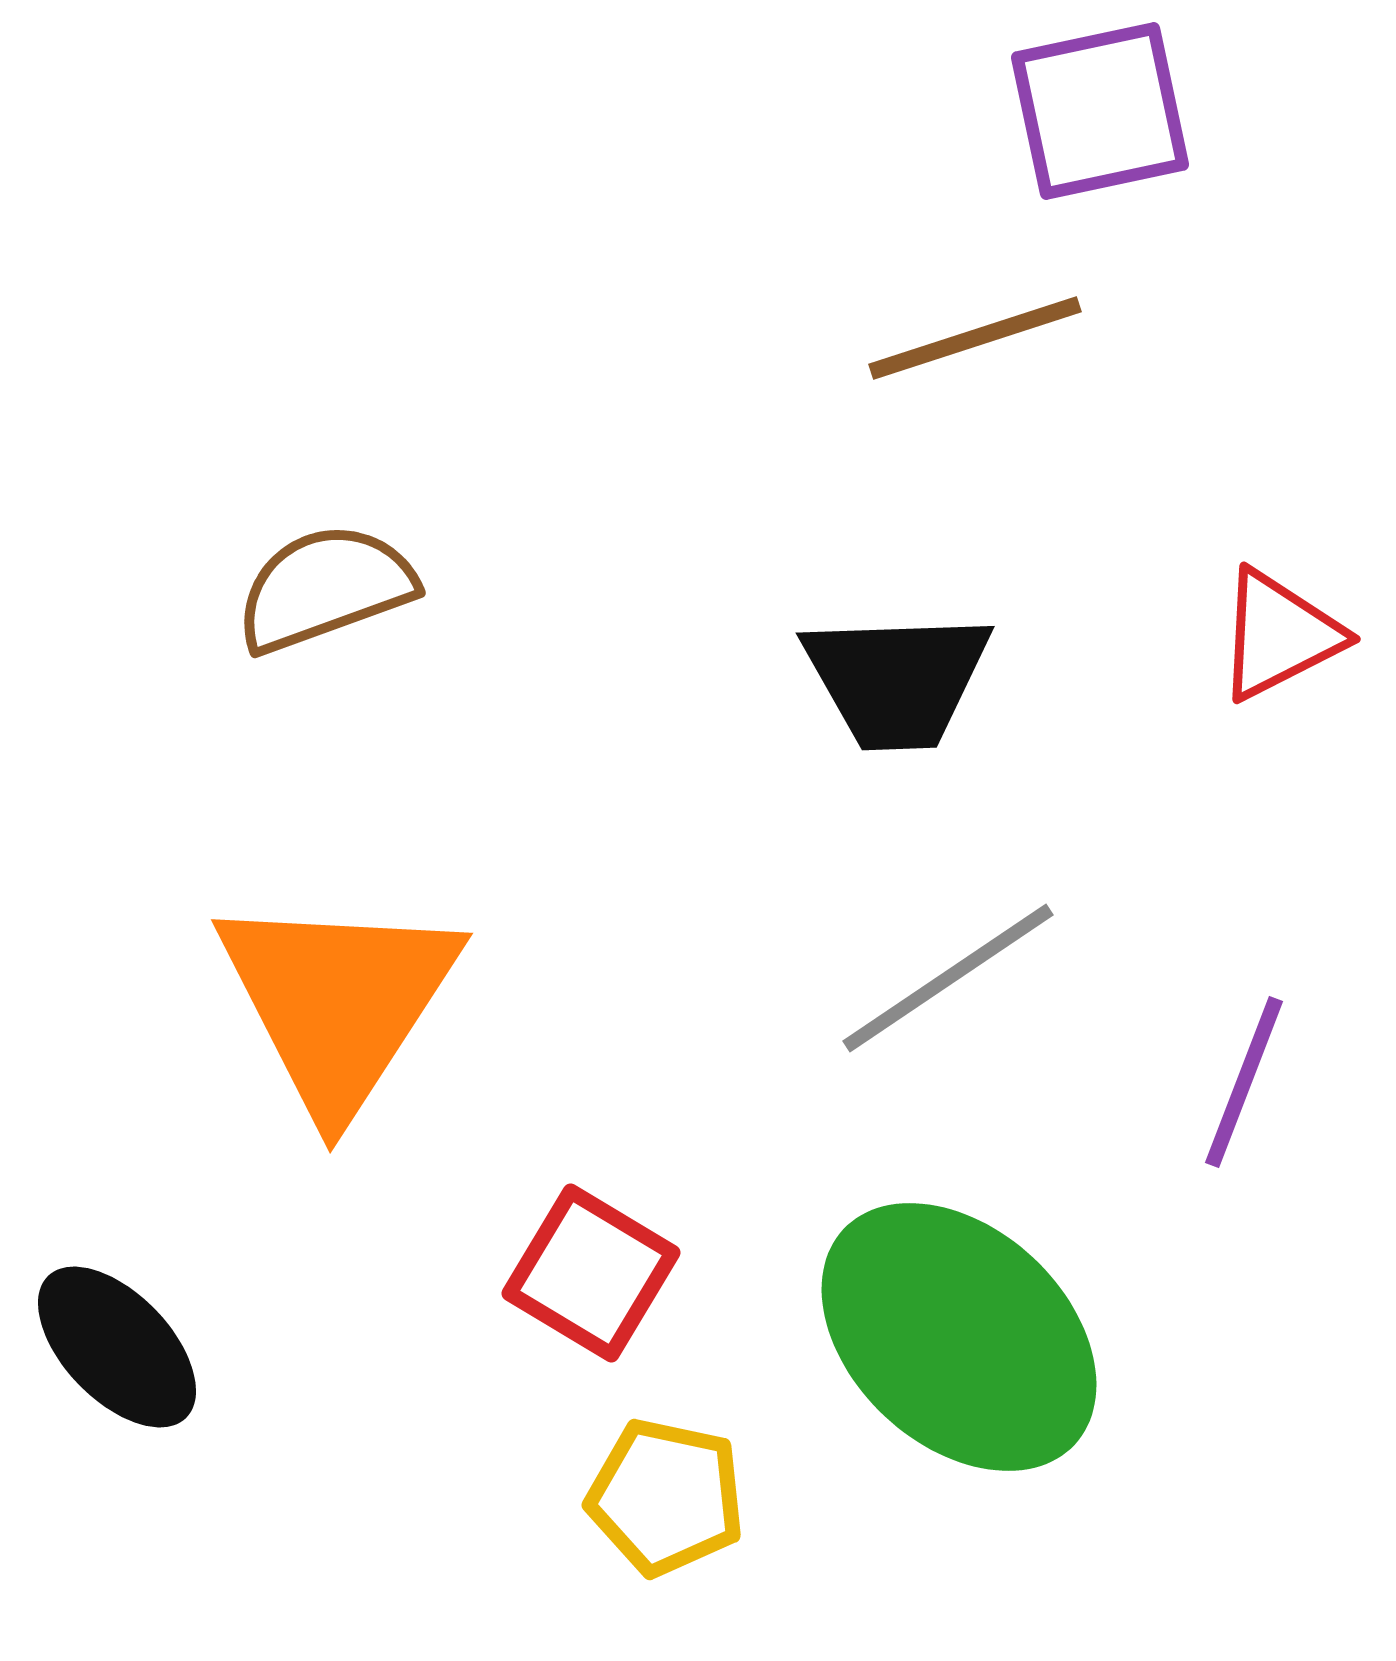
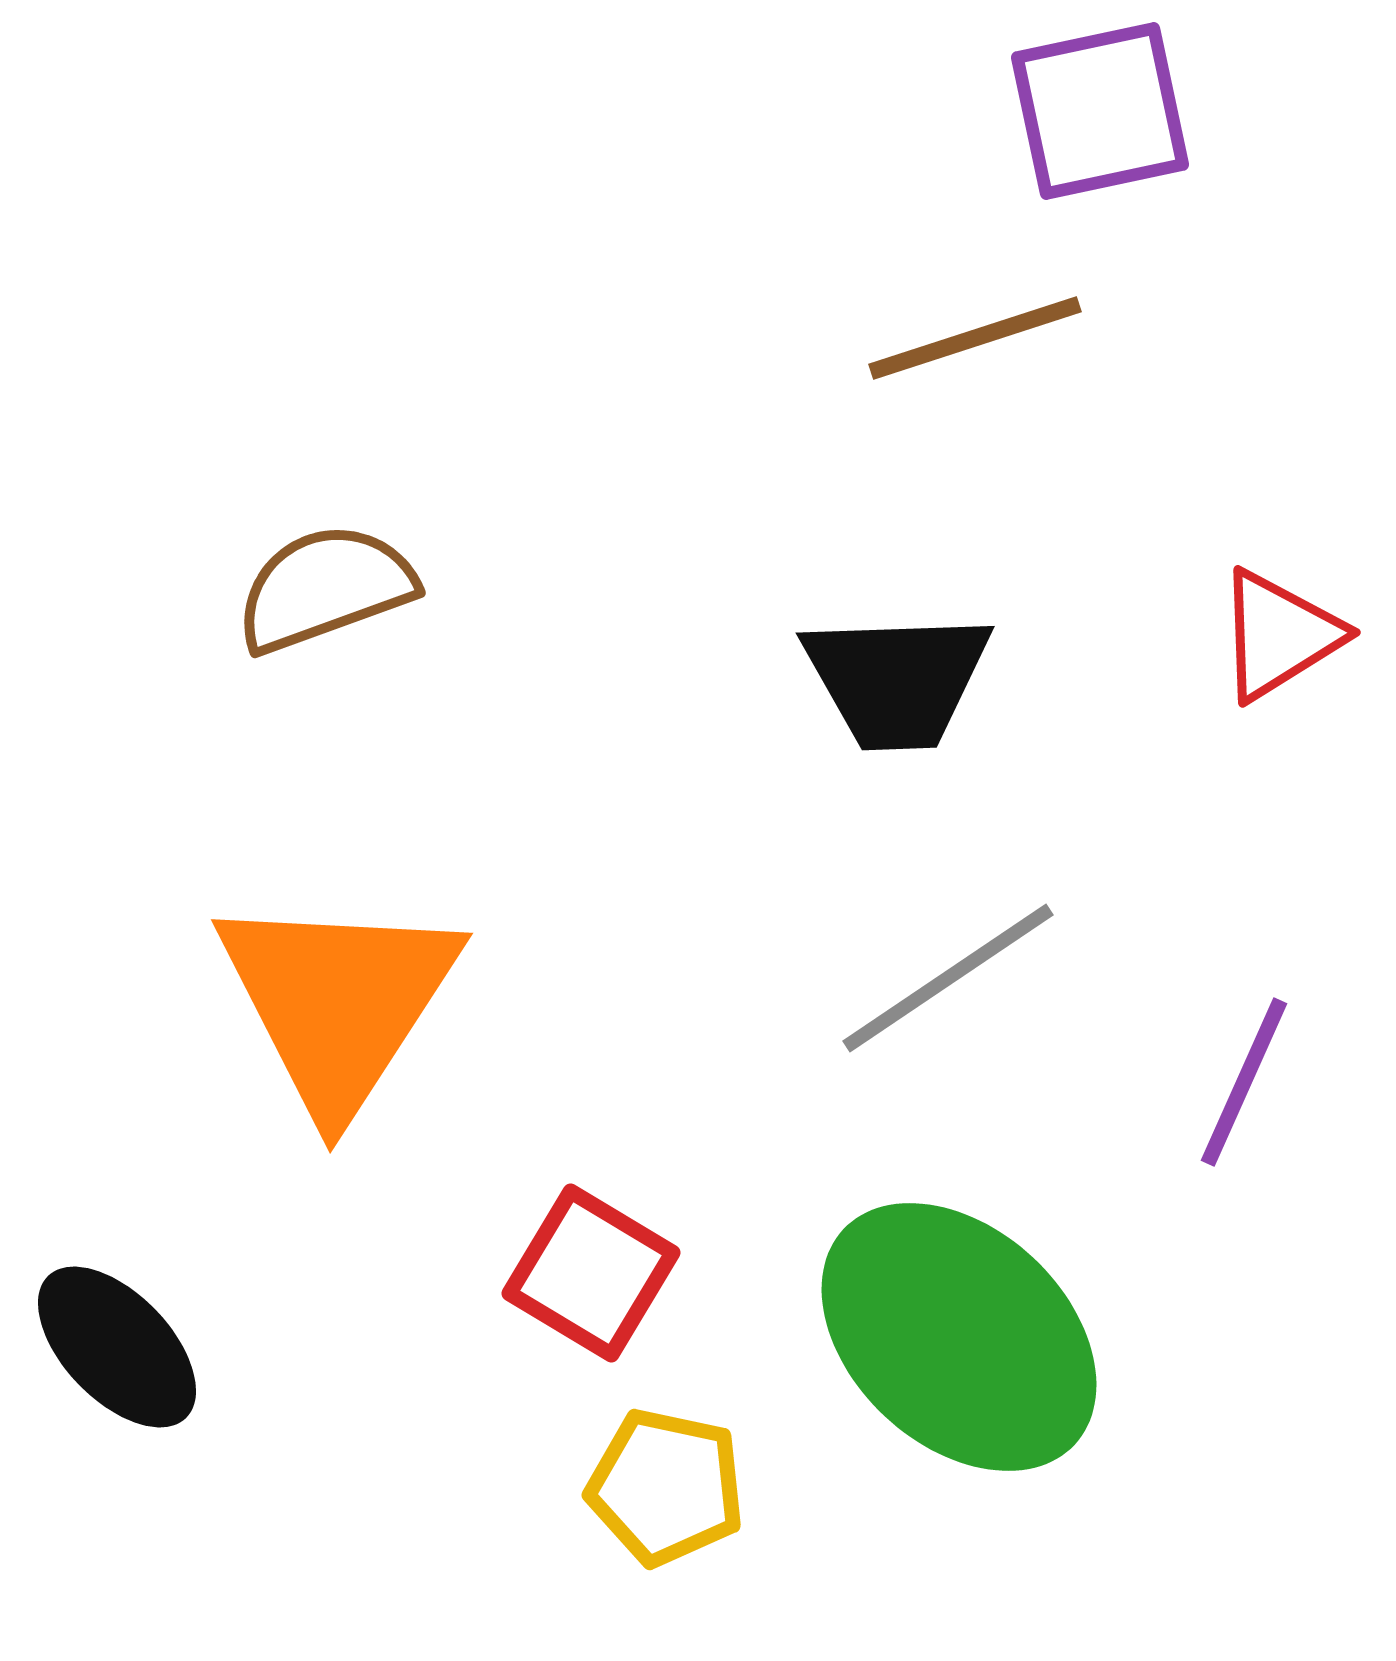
red triangle: rotated 5 degrees counterclockwise
purple line: rotated 3 degrees clockwise
yellow pentagon: moved 10 px up
